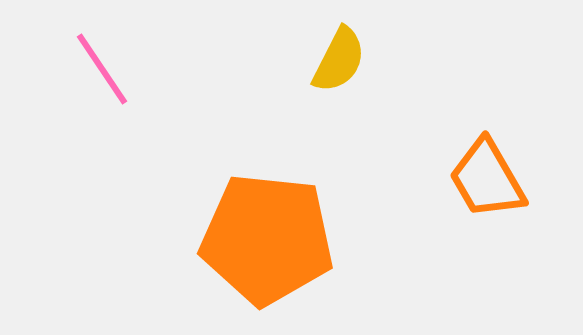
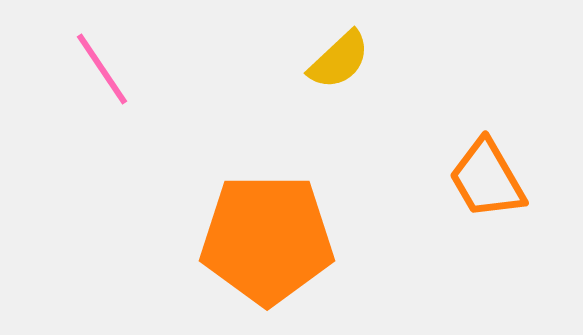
yellow semicircle: rotated 20 degrees clockwise
orange pentagon: rotated 6 degrees counterclockwise
